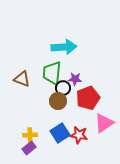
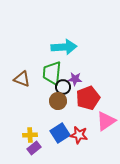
black circle: moved 1 px up
pink triangle: moved 2 px right, 2 px up
purple rectangle: moved 5 px right
